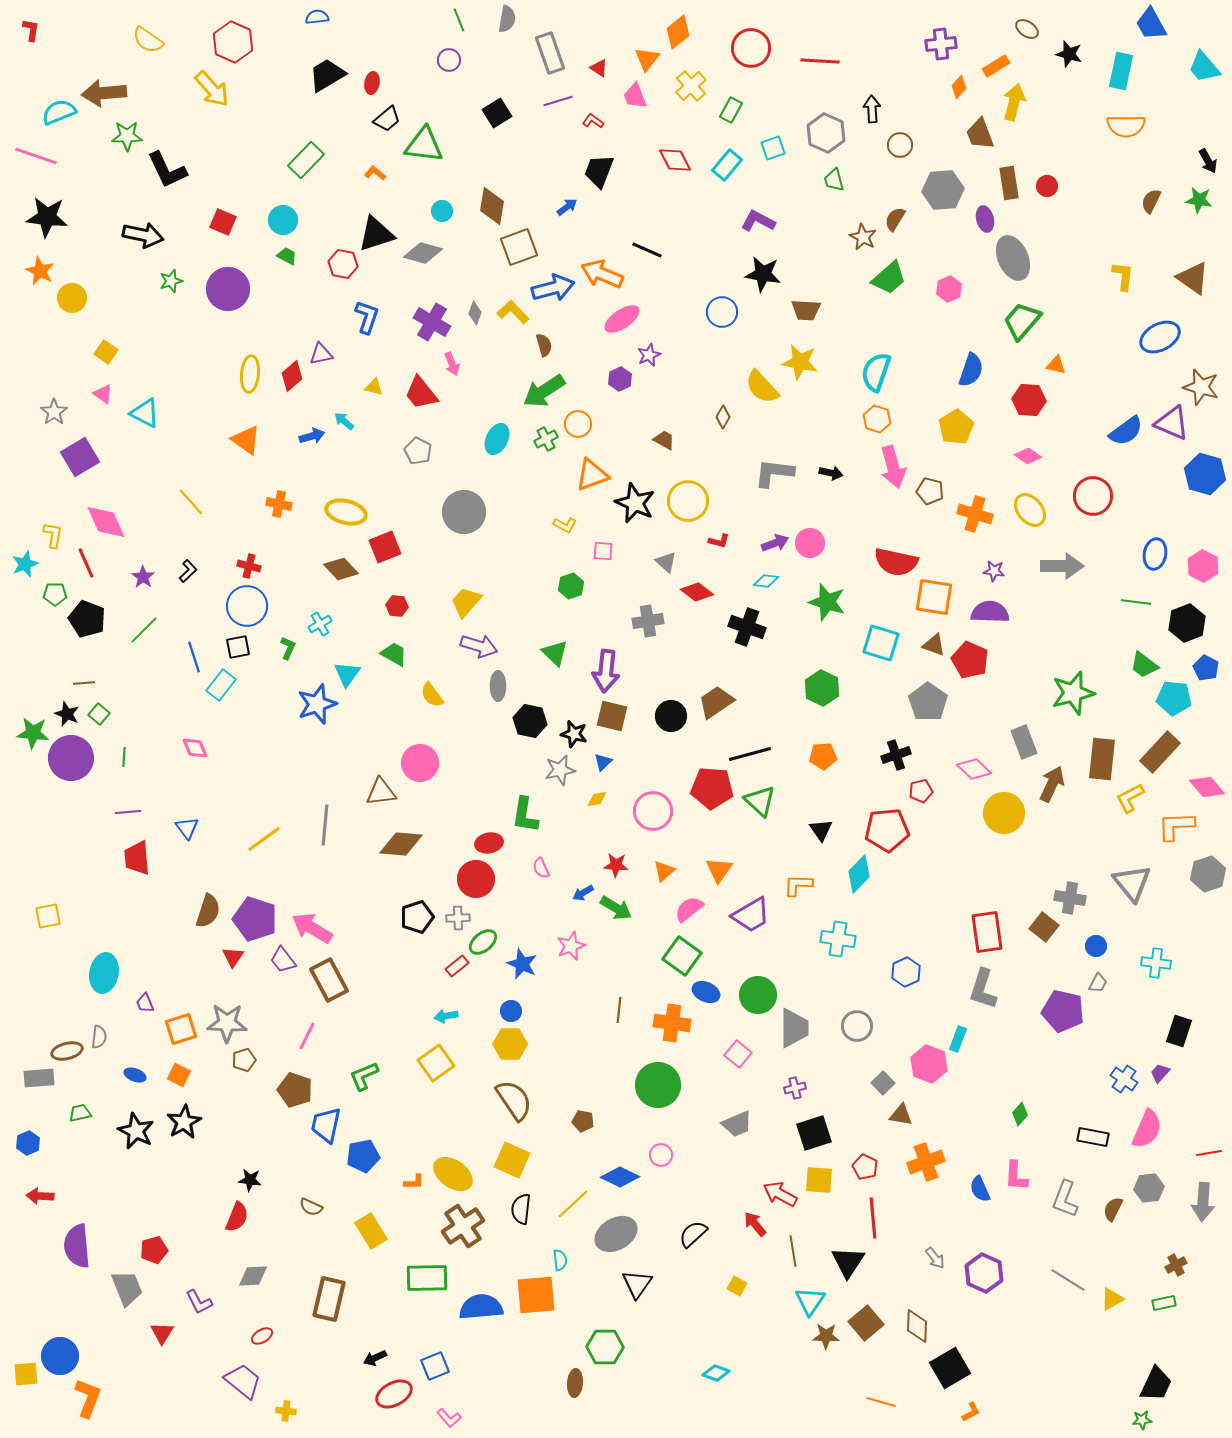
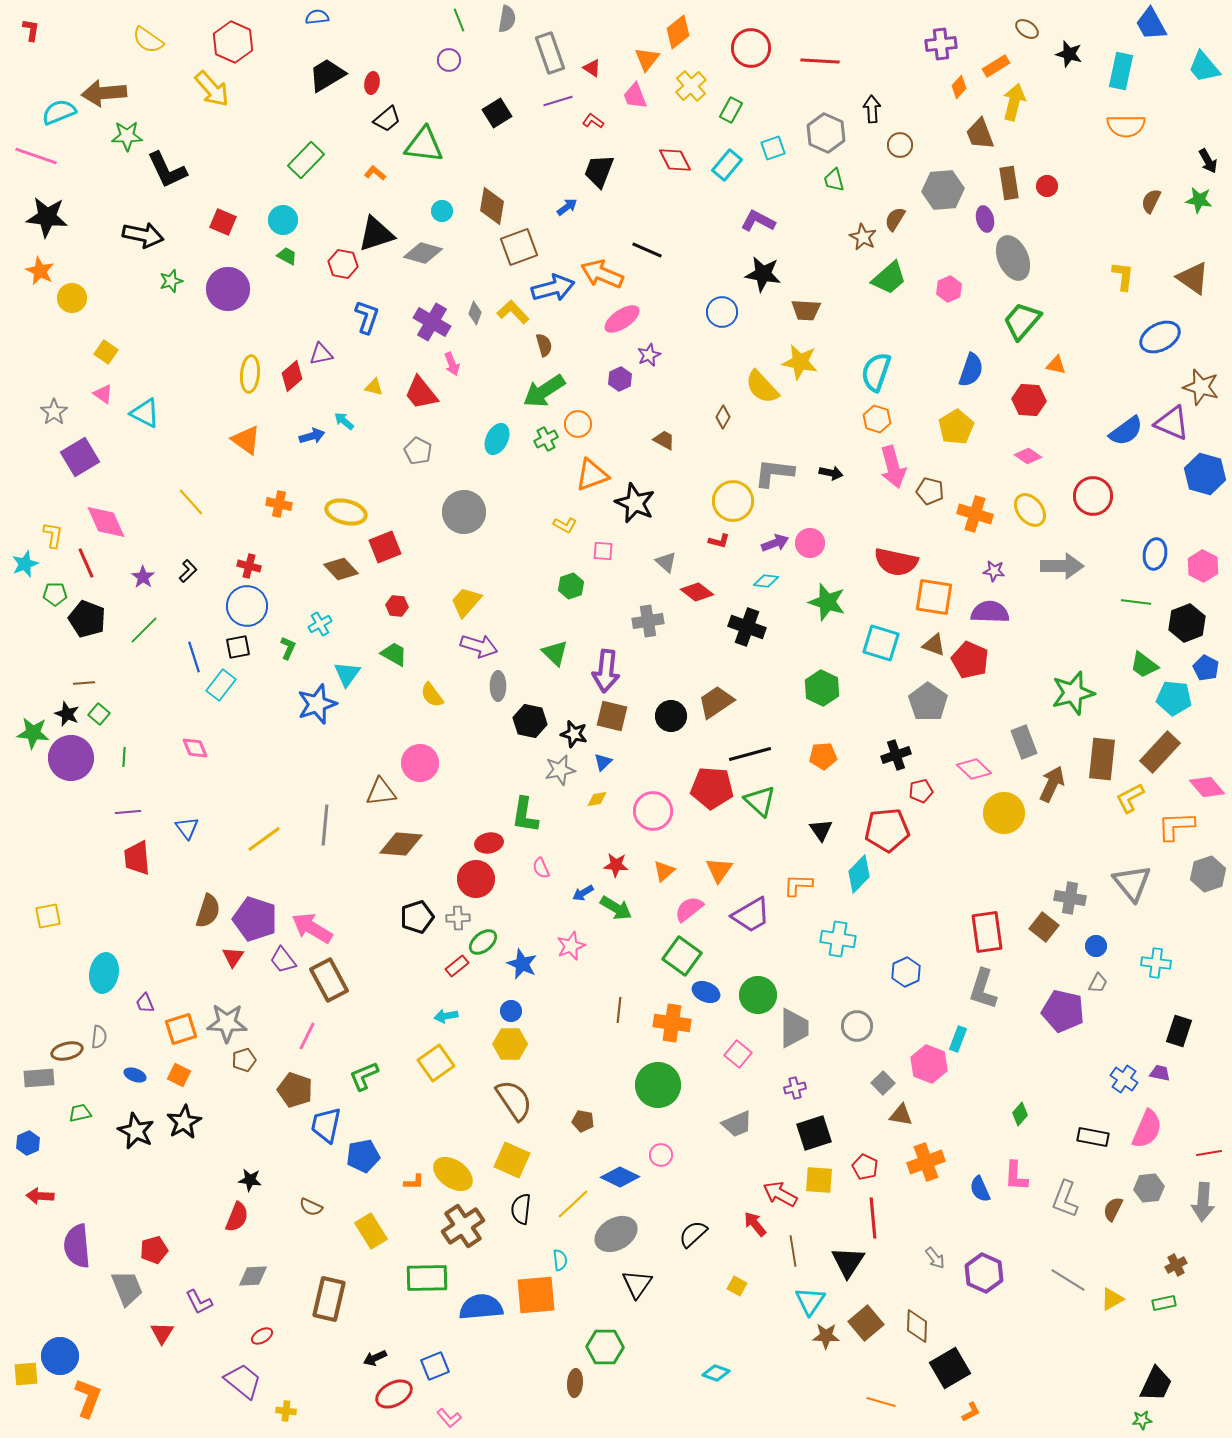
red triangle at (599, 68): moved 7 px left
yellow circle at (688, 501): moved 45 px right
purple trapezoid at (1160, 1073): rotated 60 degrees clockwise
